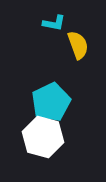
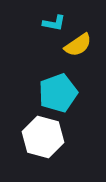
yellow semicircle: rotated 76 degrees clockwise
cyan pentagon: moved 7 px right, 9 px up; rotated 6 degrees clockwise
